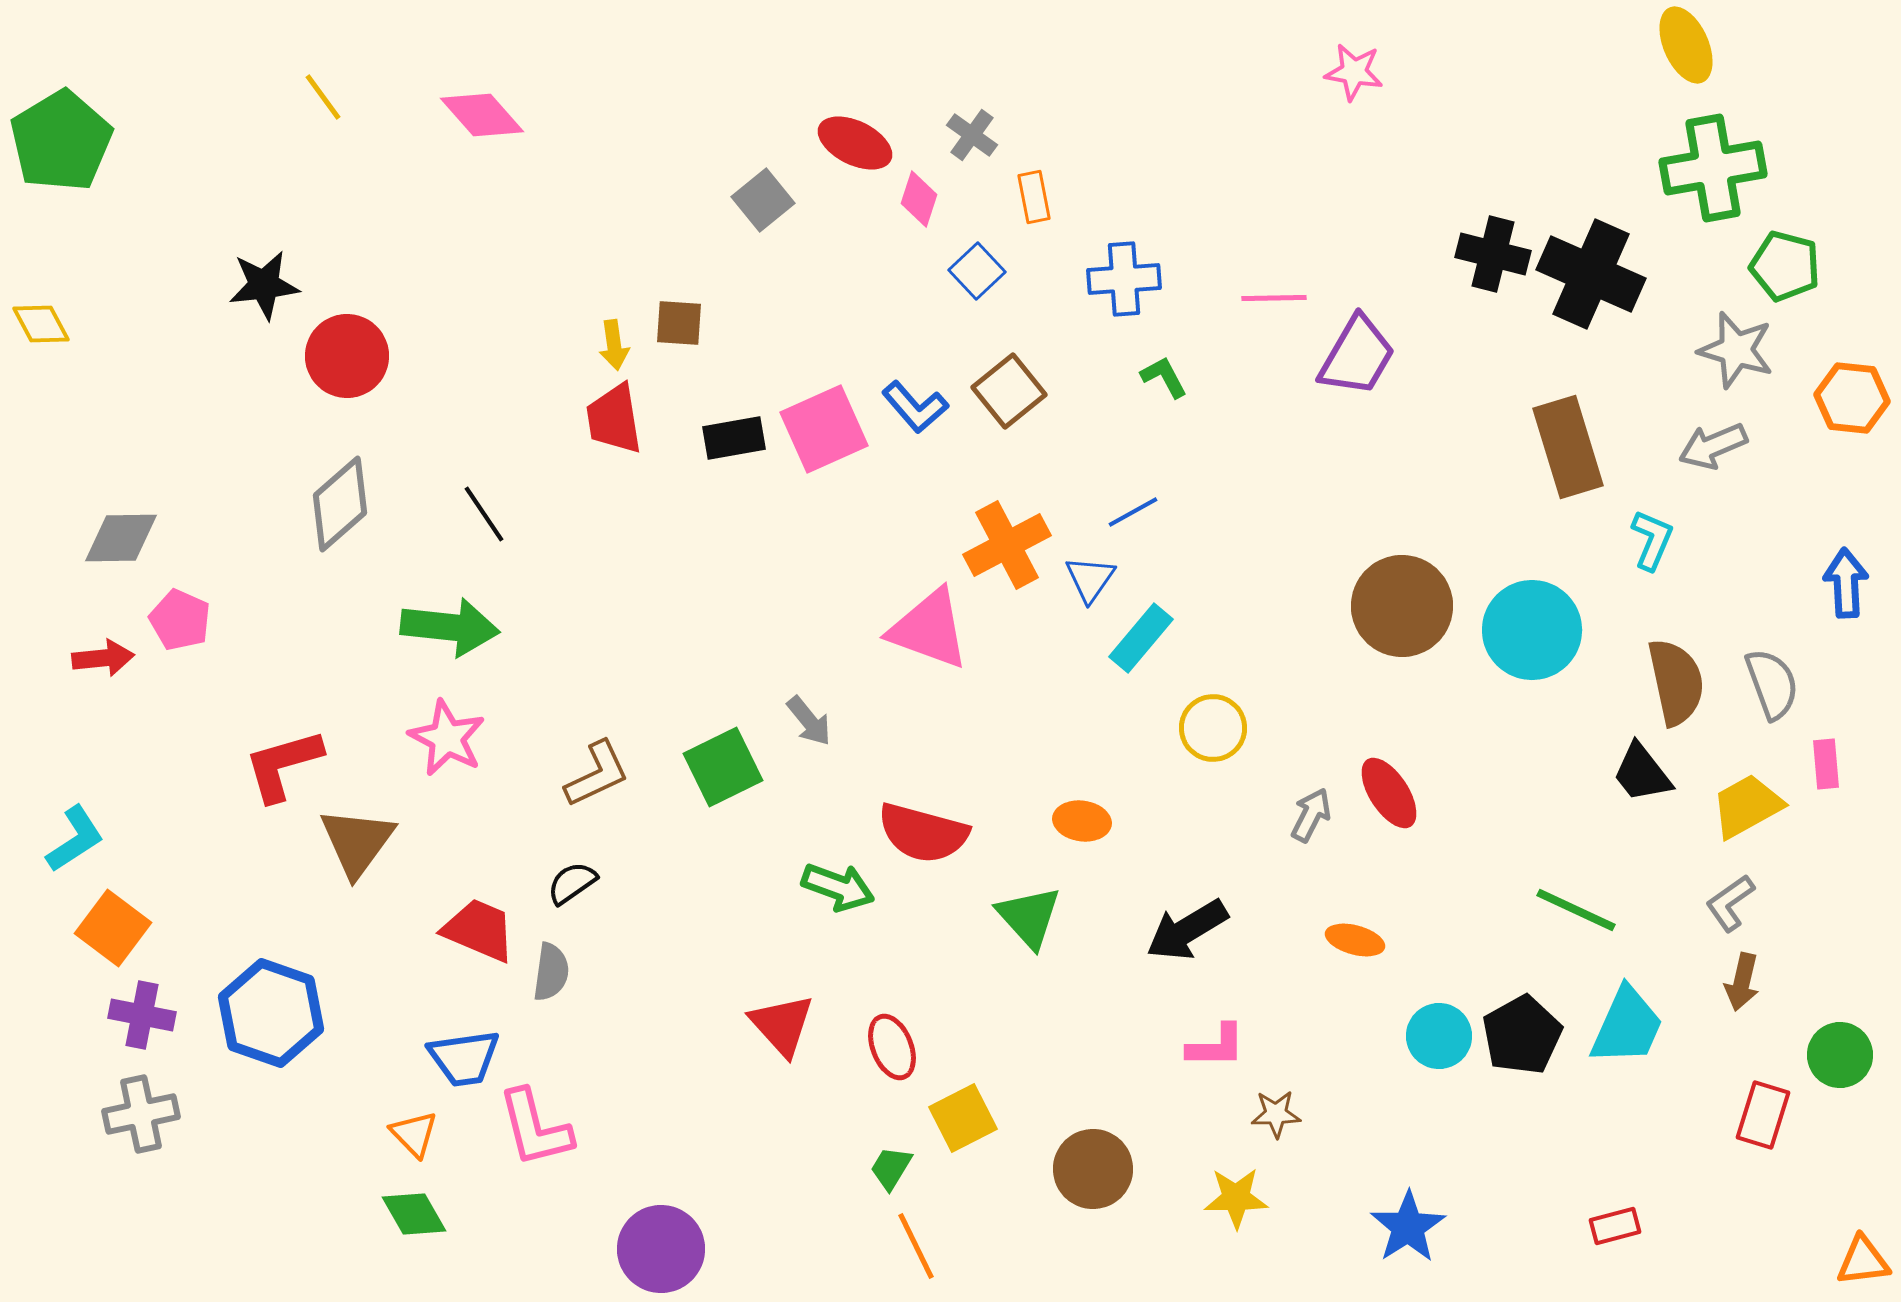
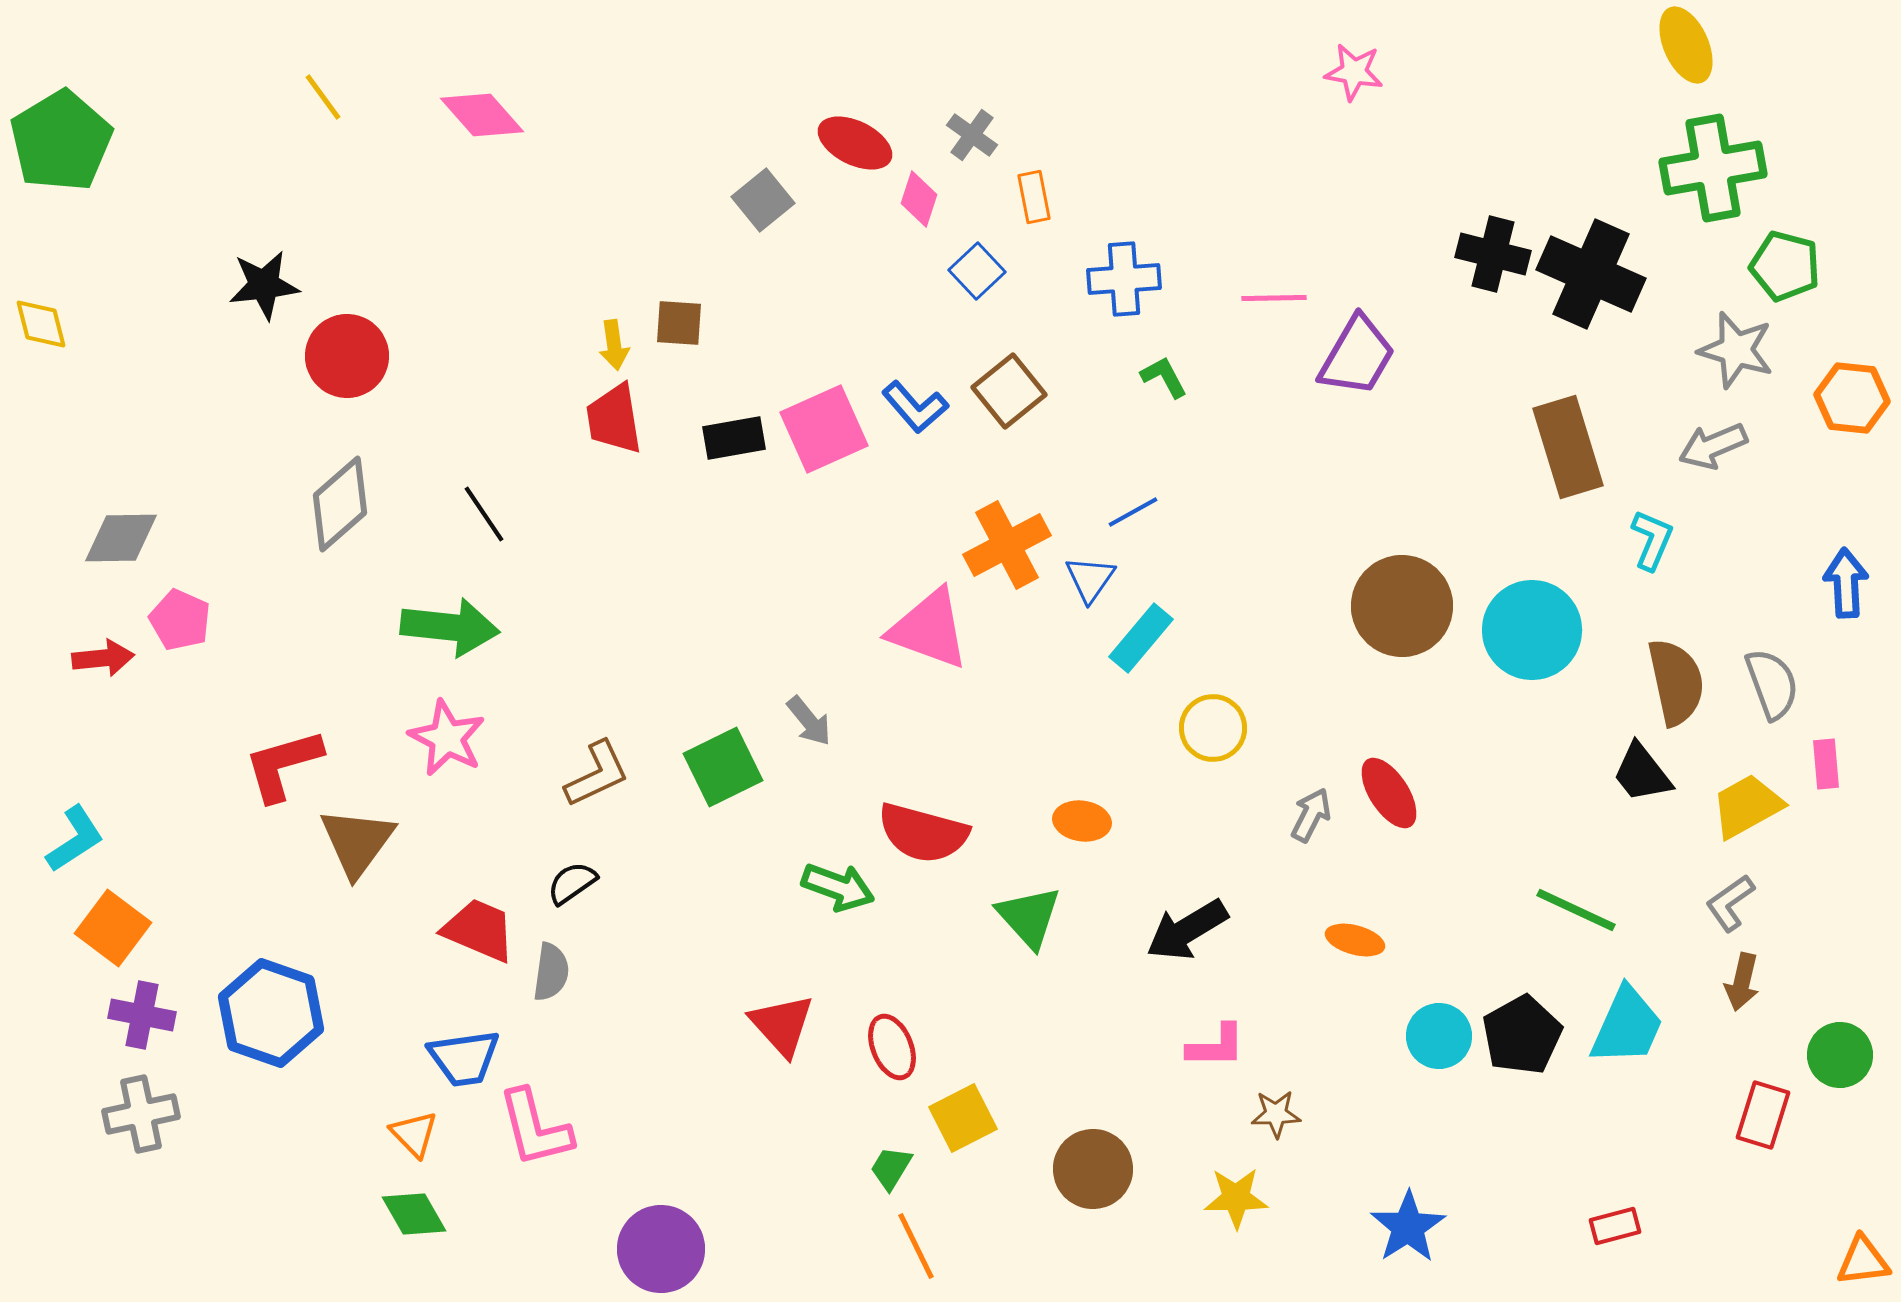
yellow diamond at (41, 324): rotated 14 degrees clockwise
